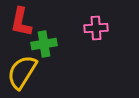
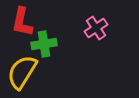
red L-shape: moved 1 px right
pink cross: rotated 30 degrees counterclockwise
